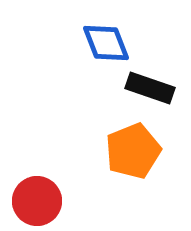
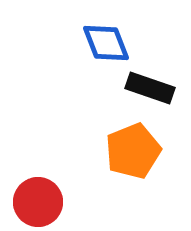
red circle: moved 1 px right, 1 px down
